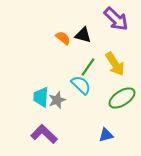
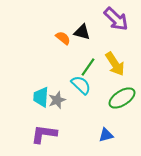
black triangle: moved 1 px left, 3 px up
purple L-shape: rotated 36 degrees counterclockwise
